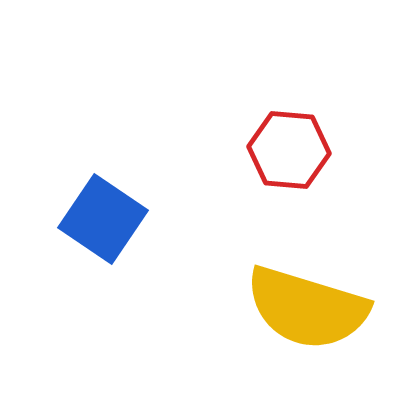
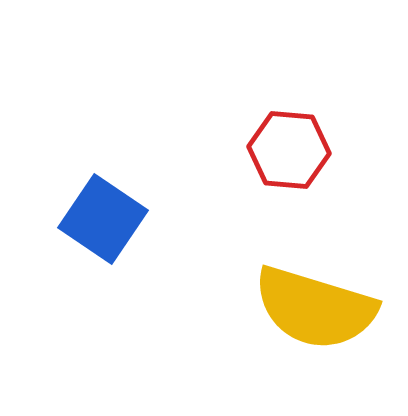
yellow semicircle: moved 8 px right
